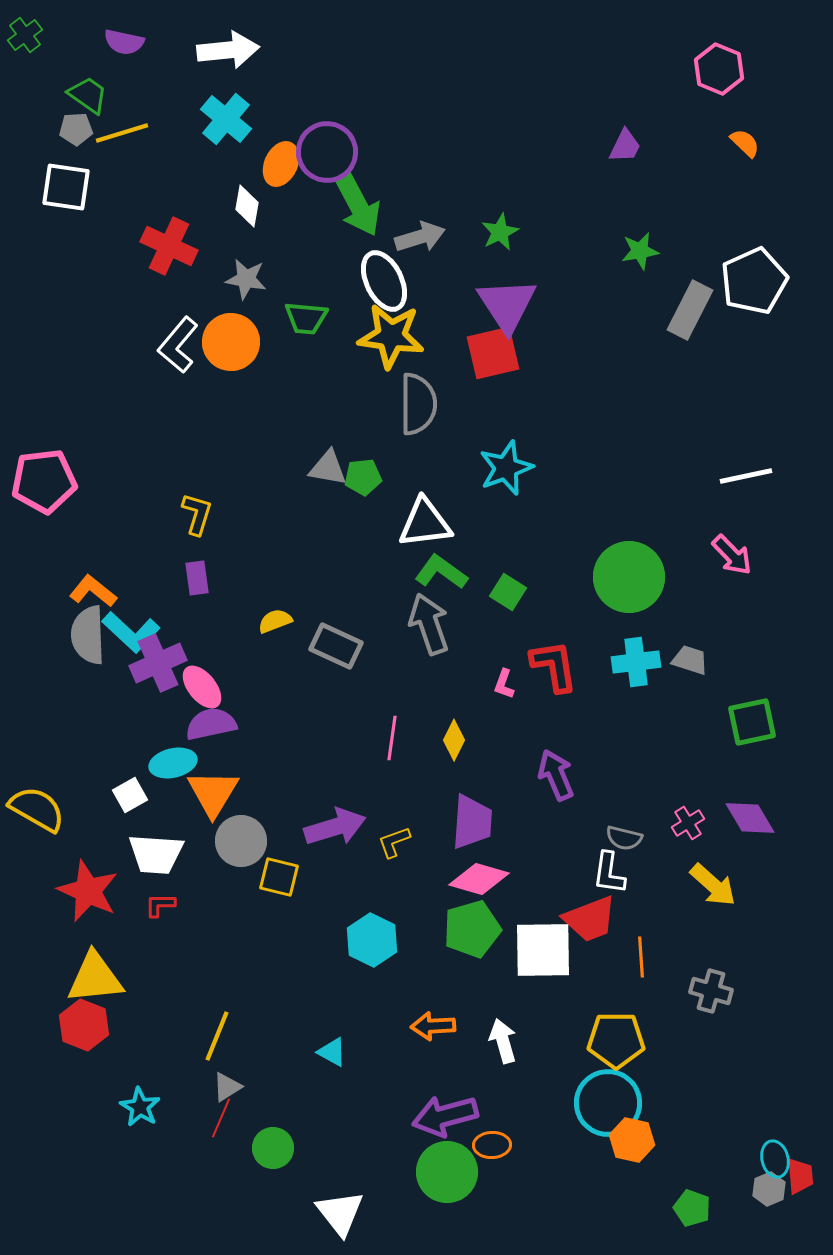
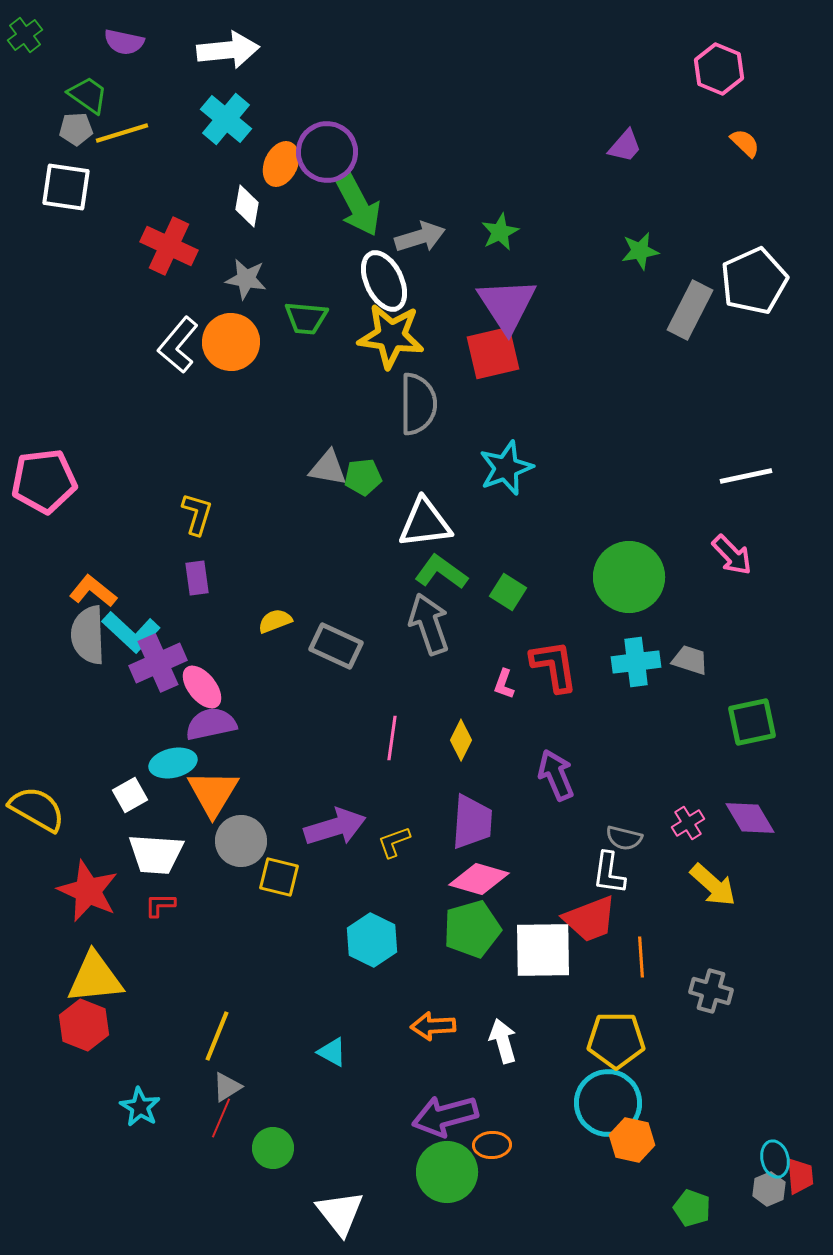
purple trapezoid at (625, 146): rotated 15 degrees clockwise
yellow diamond at (454, 740): moved 7 px right
